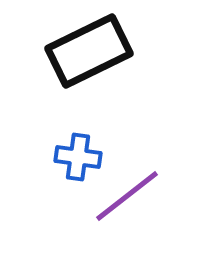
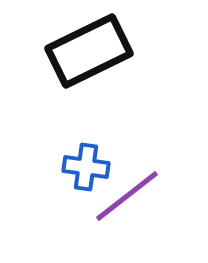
blue cross: moved 8 px right, 10 px down
